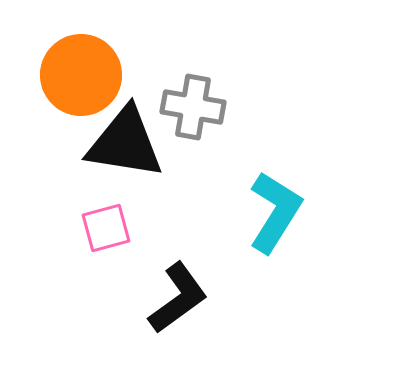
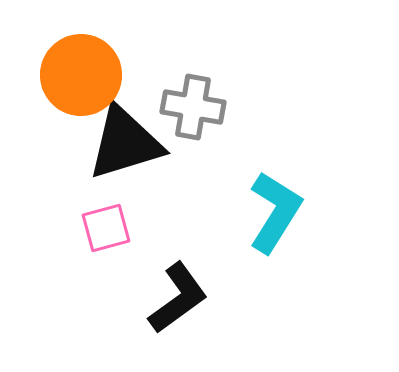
black triangle: rotated 26 degrees counterclockwise
